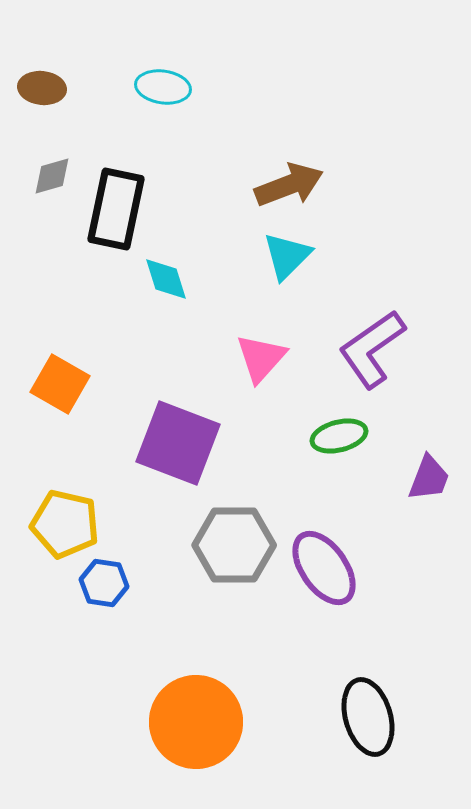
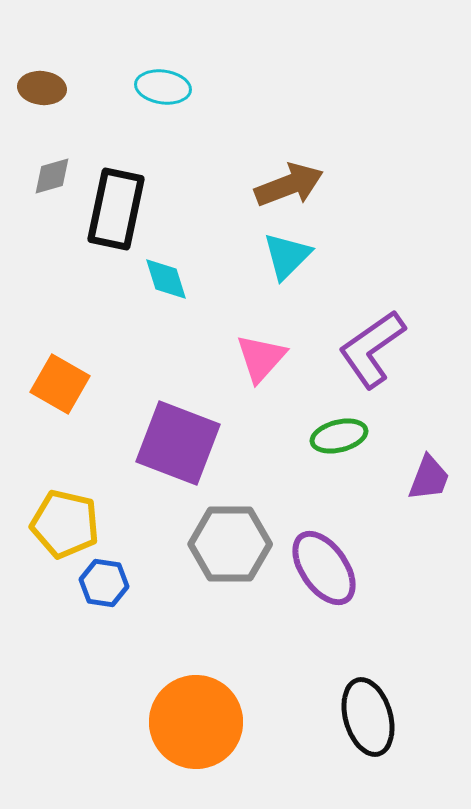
gray hexagon: moved 4 px left, 1 px up
